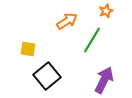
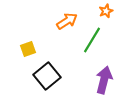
yellow square: rotated 28 degrees counterclockwise
purple arrow: rotated 12 degrees counterclockwise
